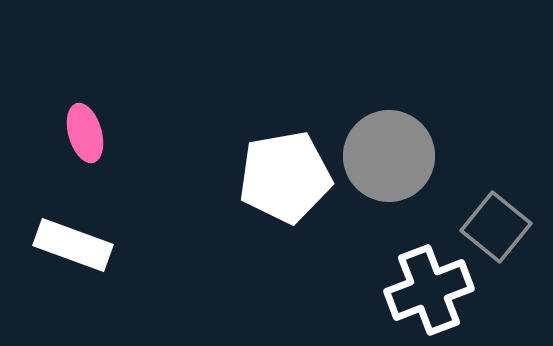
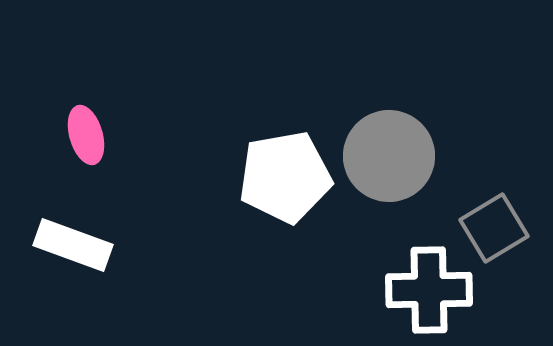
pink ellipse: moved 1 px right, 2 px down
gray square: moved 2 px left, 1 px down; rotated 20 degrees clockwise
white cross: rotated 20 degrees clockwise
